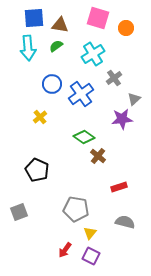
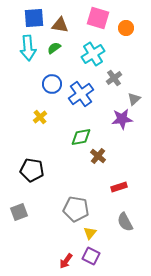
green semicircle: moved 2 px left, 2 px down
green diamond: moved 3 px left; rotated 45 degrees counterclockwise
black pentagon: moved 5 px left; rotated 15 degrees counterclockwise
gray semicircle: rotated 132 degrees counterclockwise
red arrow: moved 1 px right, 11 px down
